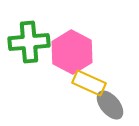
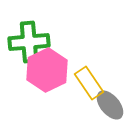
pink hexagon: moved 25 px left, 18 px down; rotated 6 degrees clockwise
yellow rectangle: rotated 32 degrees clockwise
